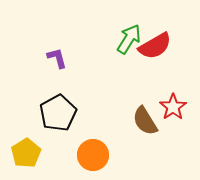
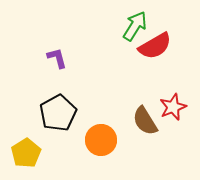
green arrow: moved 6 px right, 13 px up
red star: rotated 12 degrees clockwise
orange circle: moved 8 px right, 15 px up
